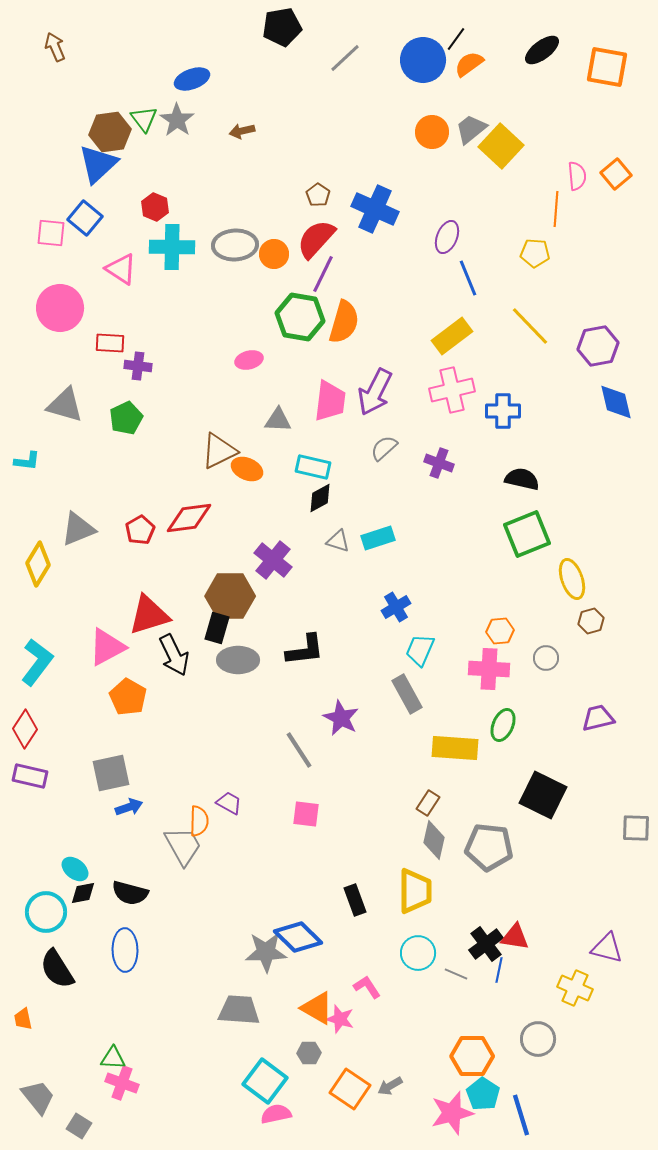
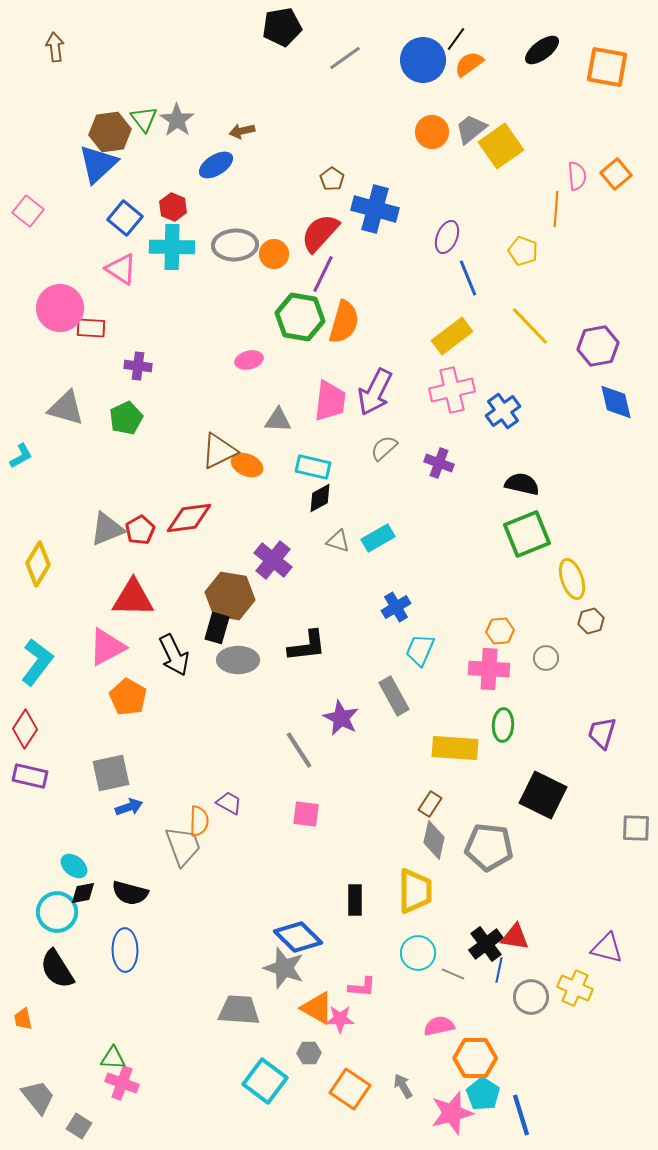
brown arrow at (55, 47): rotated 16 degrees clockwise
gray line at (345, 58): rotated 8 degrees clockwise
blue ellipse at (192, 79): moved 24 px right, 86 px down; rotated 12 degrees counterclockwise
yellow square at (501, 146): rotated 12 degrees clockwise
brown pentagon at (318, 195): moved 14 px right, 16 px up
red hexagon at (155, 207): moved 18 px right
blue cross at (375, 209): rotated 9 degrees counterclockwise
blue square at (85, 218): moved 40 px right
pink square at (51, 233): moved 23 px left, 22 px up; rotated 32 degrees clockwise
red semicircle at (316, 239): moved 4 px right, 6 px up
yellow pentagon at (535, 253): moved 12 px left, 2 px up; rotated 16 degrees clockwise
red rectangle at (110, 343): moved 19 px left, 15 px up
gray triangle at (65, 405): moved 1 px right, 3 px down
blue cross at (503, 411): rotated 36 degrees counterclockwise
cyan L-shape at (27, 461): moved 6 px left, 5 px up; rotated 36 degrees counterclockwise
orange ellipse at (247, 469): moved 4 px up
black semicircle at (522, 479): moved 5 px down
gray triangle at (78, 529): moved 29 px right
cyan rectangle at (378, 538): rotated 12 degrees counterclockwise
brown hexagon at (230, 596): rotated 9 degrees clockwise
red triangle at (149, 615): moved 16 px left, 17 px up; rotated 18 degrees clockwise
black L-shape at (305, 650): moved 2 px right, 4 px up
gray rectangle at (407, 694): moved 13 px left, 2 px down
purple trapezoid at (598, 718): moved 4 px right, 15 px down; rotated 60 degrees counterclockwise
green ellipse at (503, 725): rotated 20 degrees counterclockwise
brown rectangle at (428, 803): moved 2 px right, 1 px down
gray trapezoid at (183, 846): rotated 9 degrees clockwise
cyan ellipse at (75, 869): moved 1 px left, 3 px up
black rectangle at (355, 900): rotated 20 degrees clockwise
cyan circle at (46, 912): moved 11 px right
gray star at (266, 952): moved 18 px right, 16 px down; rotated 21 degrees clockwise
gray line at (456, 974): moved 3 px left
pink L-shape at (367, 987): moved 5 px left; rotated 128 degrees clockwise
pink star at (340, 1019): rotated 16 degrees counterclockwise
gray circle at (538, 1039): moved 7 px left, 42 px up
orange hexagon at (472, 1056): moved 3 px right, 2 px down
gray arrow at (390, 1086): moved 13 px right; rotated 90 degrees clockwise
pink semicircle at (276, 1114): moved 163 px right, 88 px up
